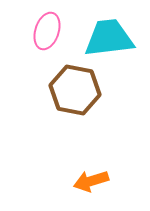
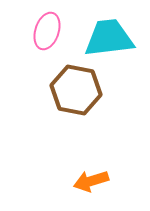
brown hexagon: moved 1 px right
